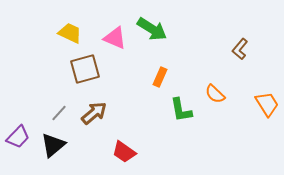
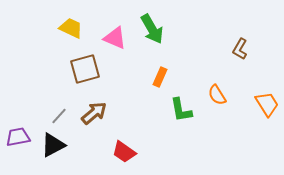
green arrow: rotated 28 degrees clockwise
yellow trapezoid: moved 1 px right, 5 px up
brown L-shape: rotated 10 degrees counterclockwise
orange semicircle: moved 2 px right, 1 px down; rotated 15 degrees clockwise
gray line: moved 3 px down
purple trapezoid: rotated 145 degrees counterclockwise
black triangle: rotated 12 degrees clockwise
